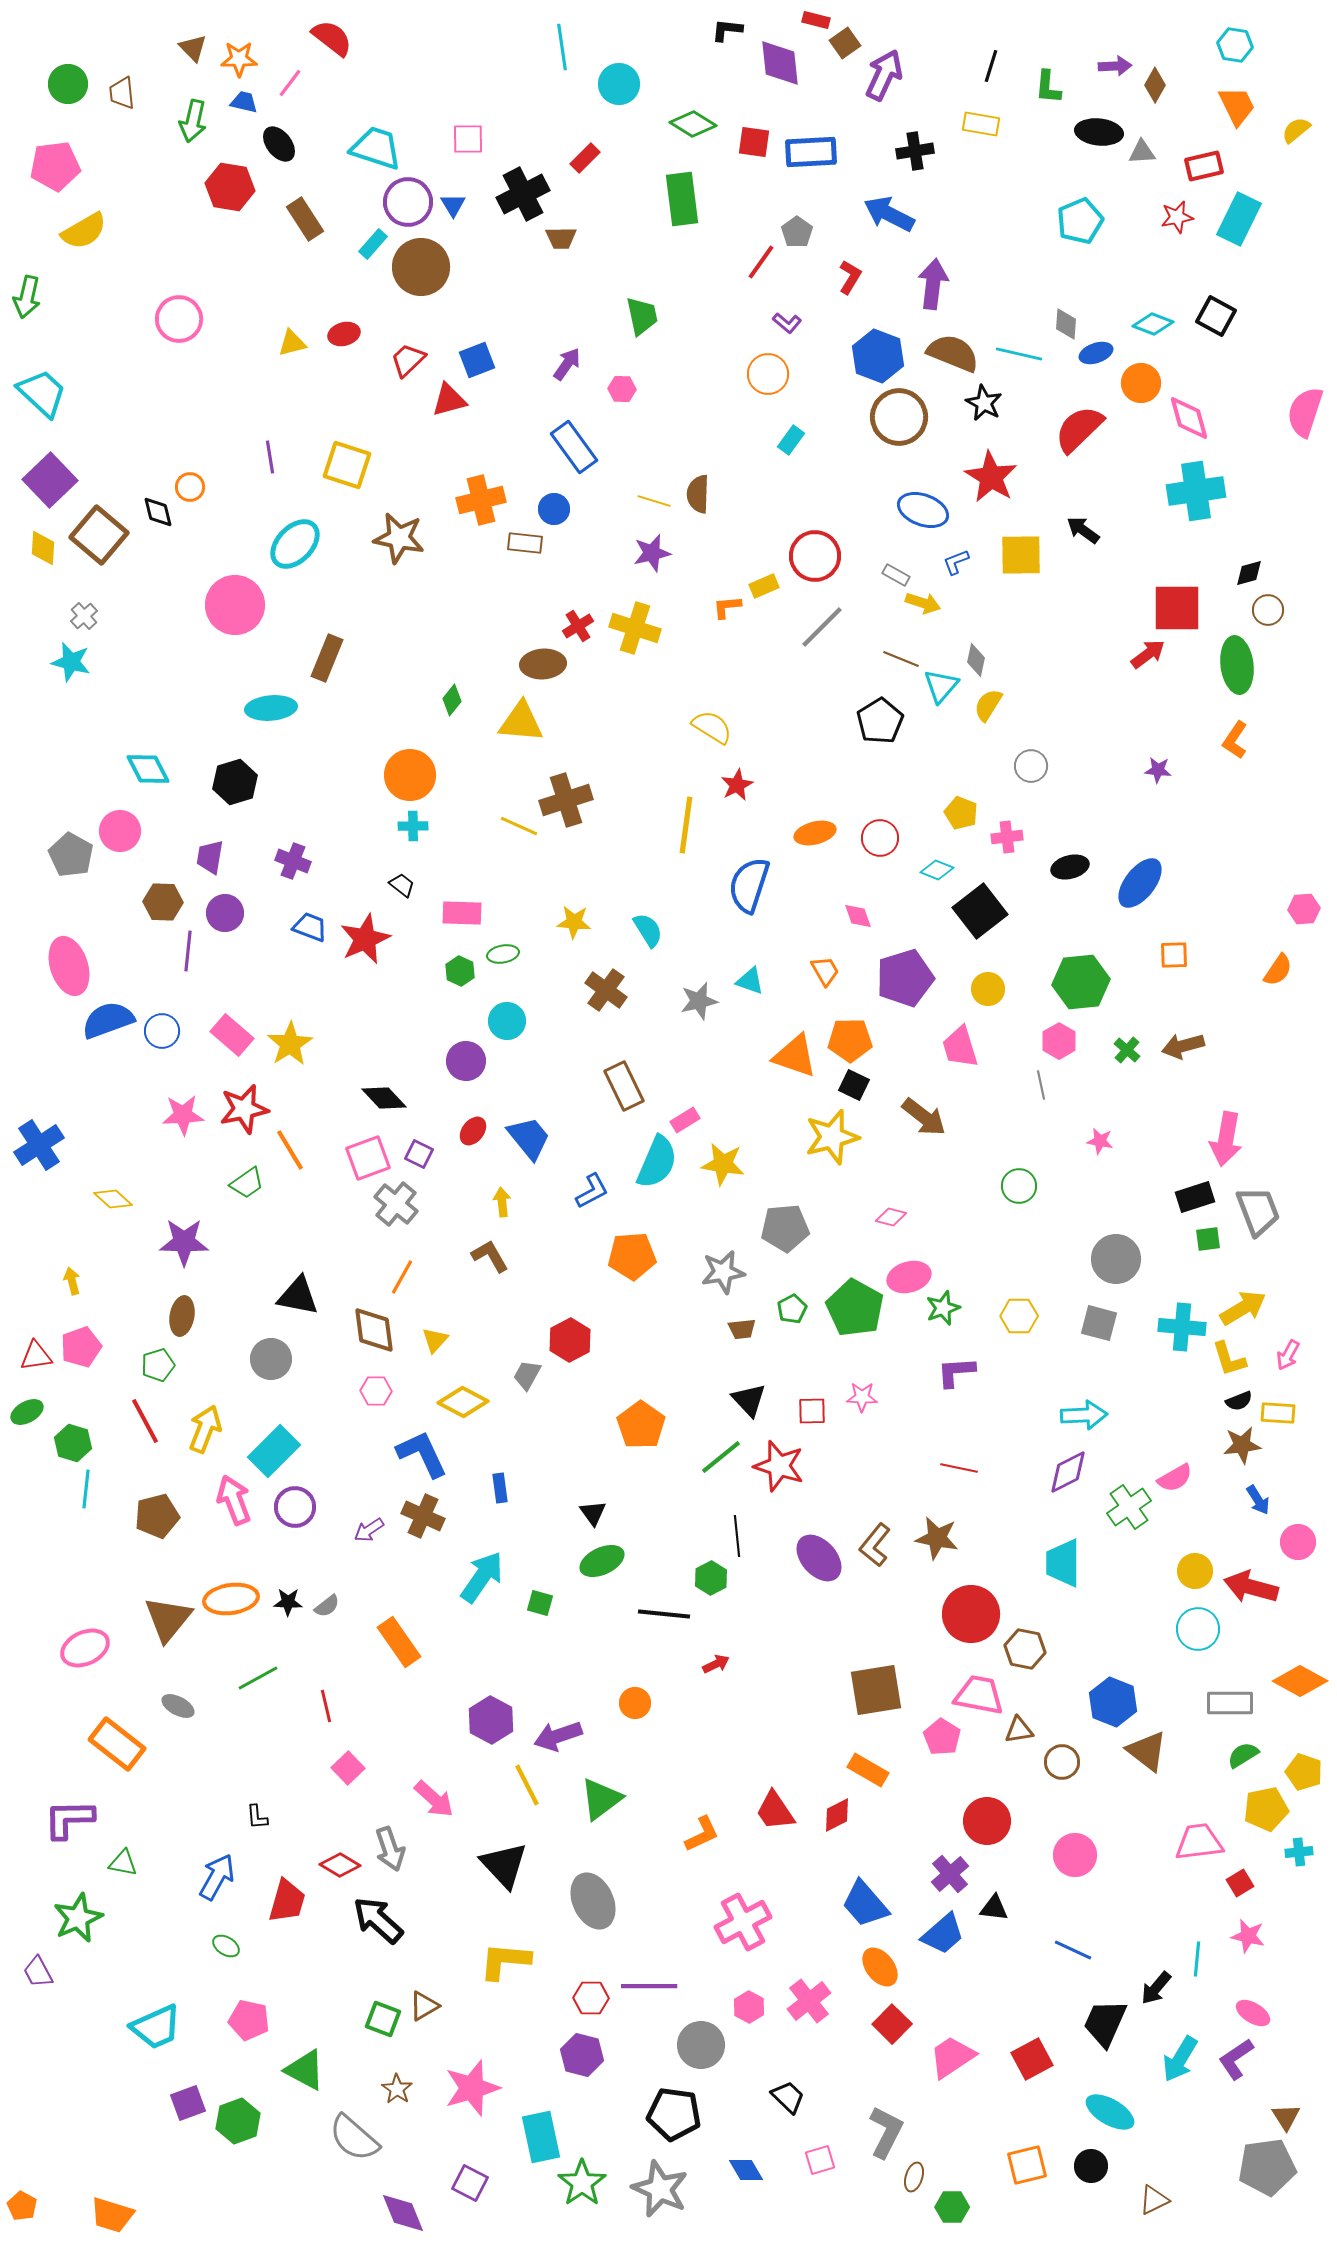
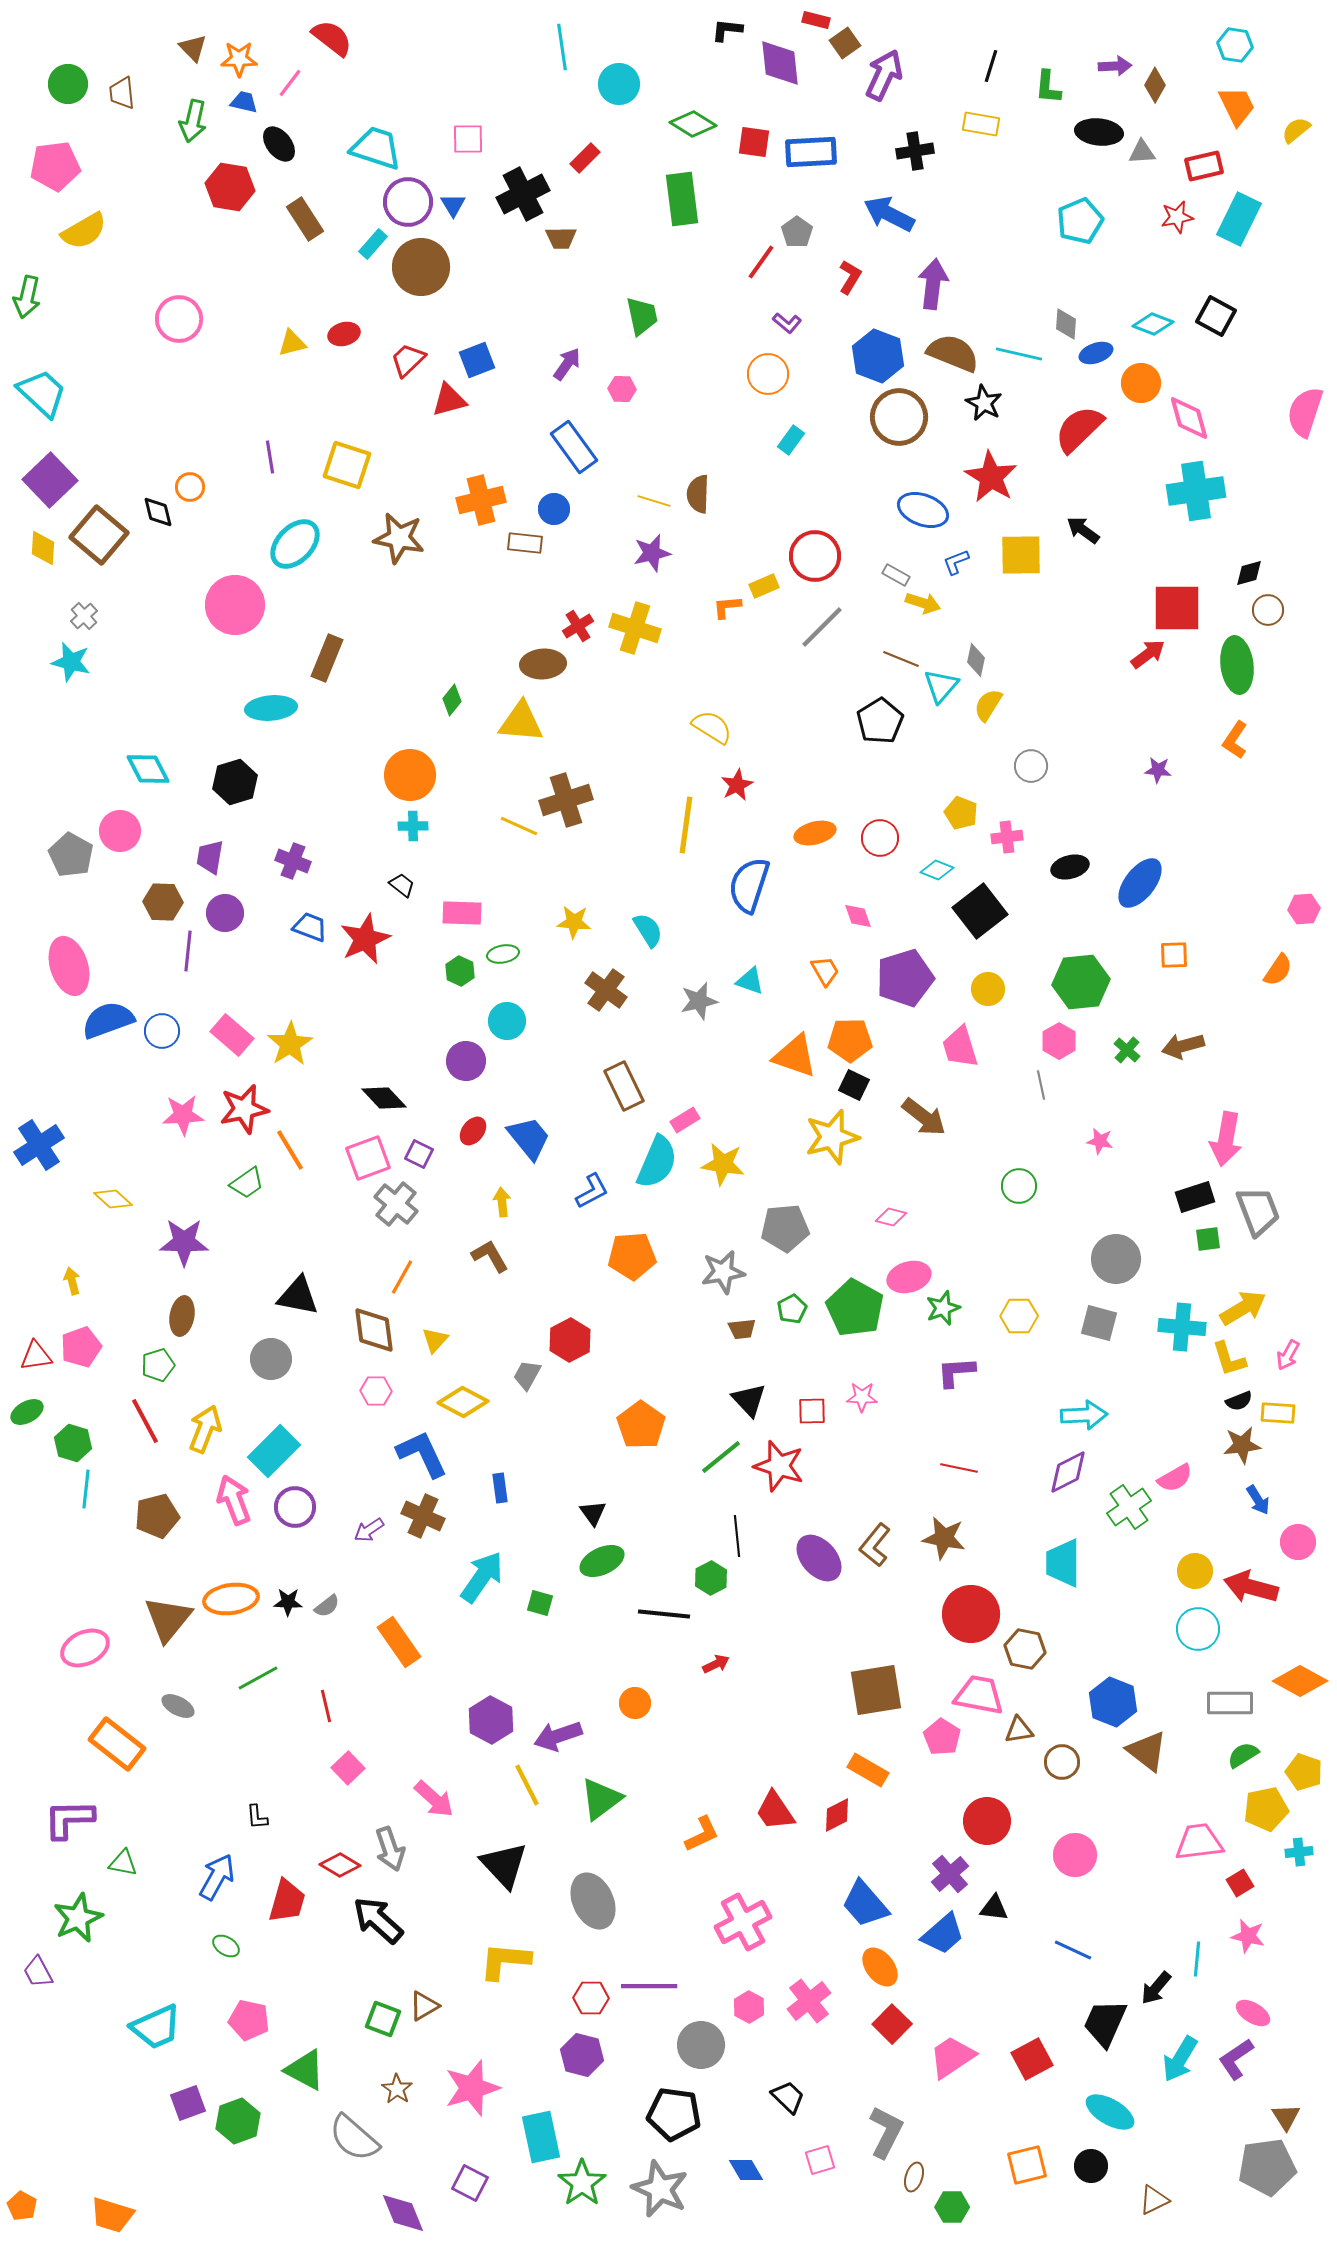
brown star at (937, 1538): moved 7 px right
